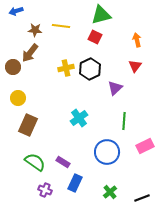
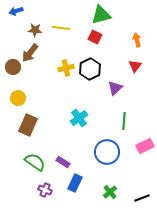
yellow line: moved 2 px down
